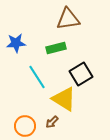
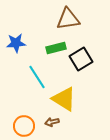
black square: moved 15 px up
brown arrow: rotated 32 degrees clockwise
orange circle: moved 1 px left
